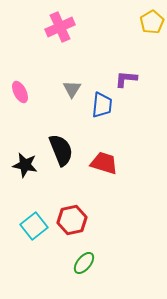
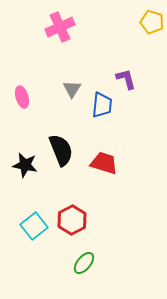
yellow pentagon: rotated 25 degrees counterclockwise
purple L-shape: rotated 70 degrees clockwise
pink ellipse: moved 2 px right, 5 px down; rotated 10 degrees clockwise
red hexagon: rotated 16 degrees counterclockwise
